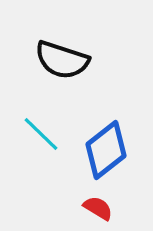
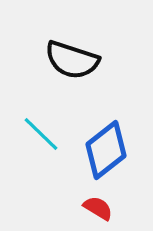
black semicircle: moved 10 px right
